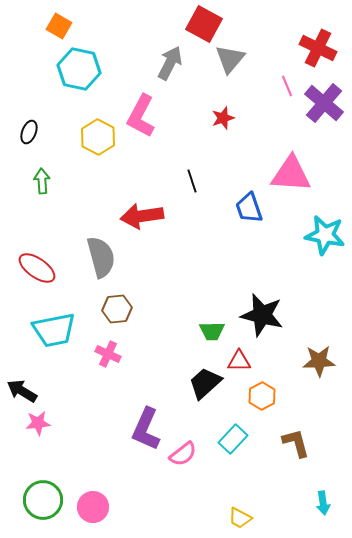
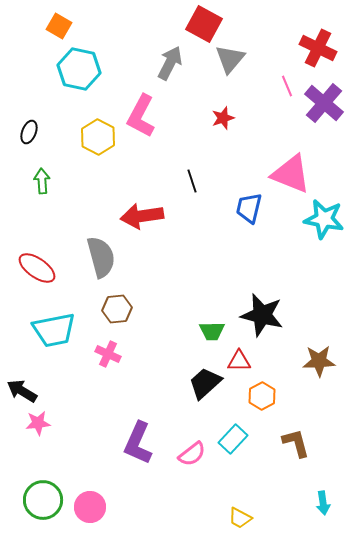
pink triangle: rotated 18 degrees clockwise
blue trapezoid: rotated 32 degrees clockwise
cyan star: moved 1 px left, 16 px up
purple L-shape: moved 8 px left, 14 px down
pink semicircle: moved 9 px right
pink circle: moved 3 px left
